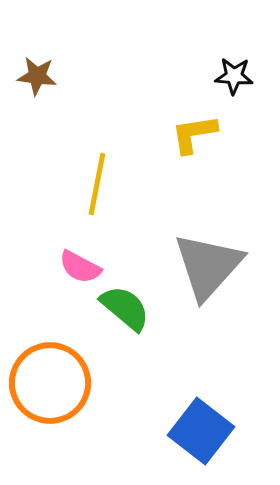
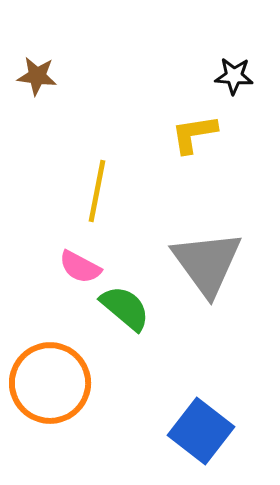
yellow line: moved 7 px down
gray triangle: moved 1 px left, 3 px up; rotated 18 degrees counterclockwise
